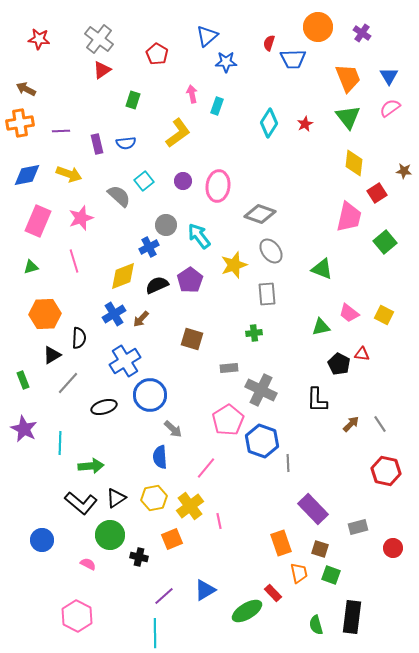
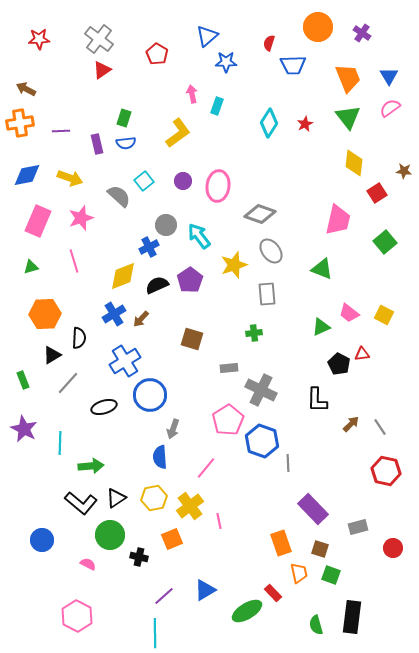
red star at (39, 39): rotated 10 degrees counterclockwise
blue trapezoid at (293, 59): moved 6 px down
green rectangle at (133, 100): moved 9 px left, 18 px down
yellow arrow at (69, 174): moved 1 px right, 4 px down
pink trapezoid at (349, 217): moved 11 px left, 3 px down
green triangle at (321, 327): rotated 12 degrees counterclockwise
red triangle at (362, 354): rotated 14 degrees counterclockwise
gray line at (380, 424): moved 3 px down
gray arrow at (173, 429): rotated 66 degrees clockwise
